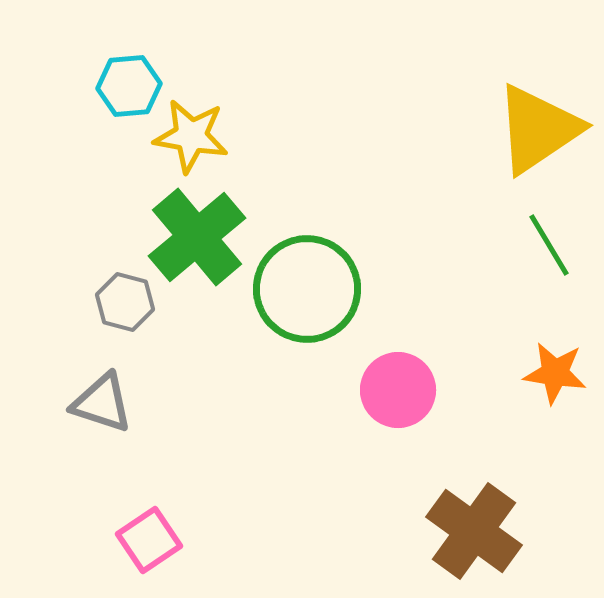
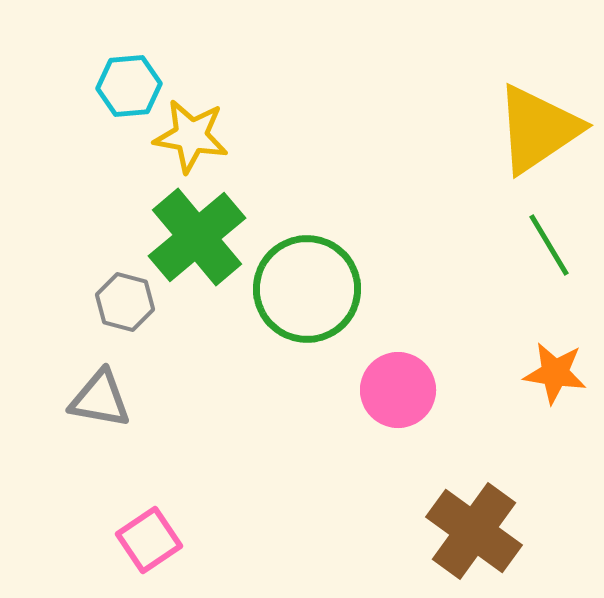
gray triangle: moved 2 px left, 4 px up; rotated 8 degrees counterclockwise
